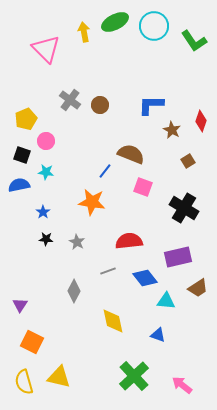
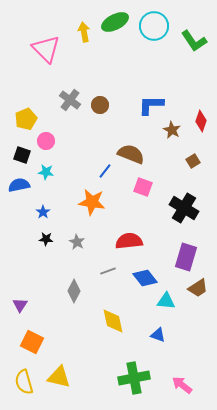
brown square: moved 5 px right
purple rectangle: moved 8 px right; rotated 60 degrees counterclockwise
green cross: moved 2 px down; rotated 32 degrees clockwise
